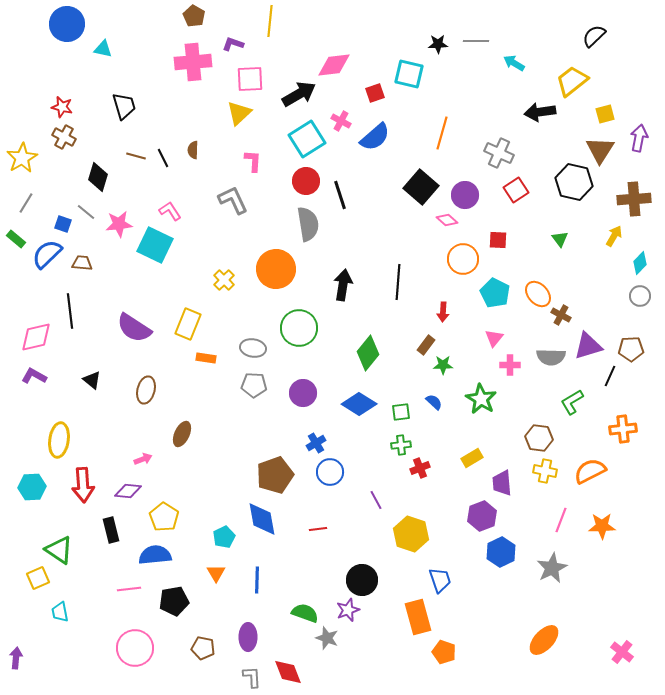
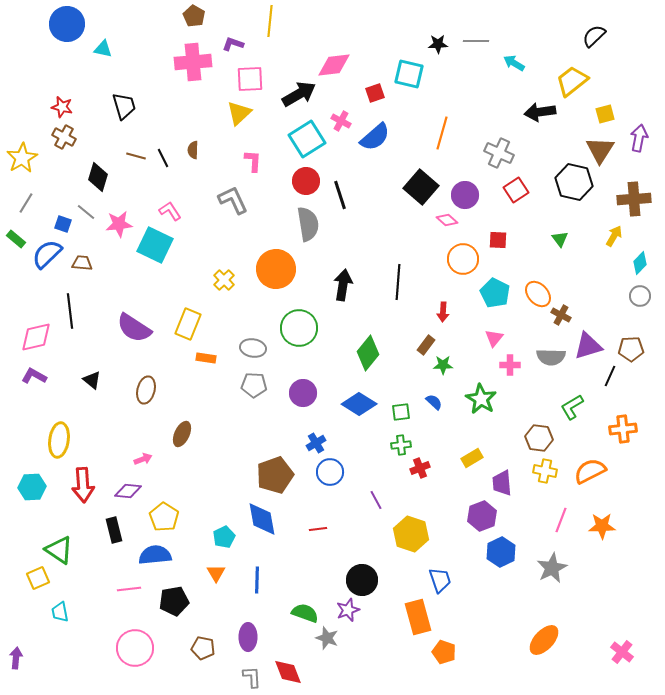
green L-shape at (572, 402): moved 5 px down
black rectangle at (111, 530): moved 3 px right
